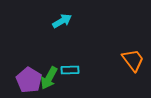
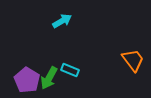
cyan rectangle: rotated 24 degrees clockwise
purple pentagon: moved 2 px left
